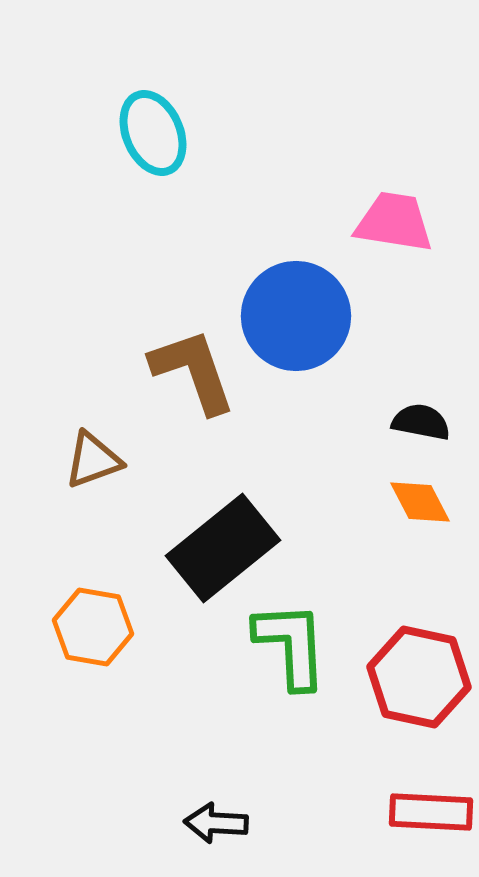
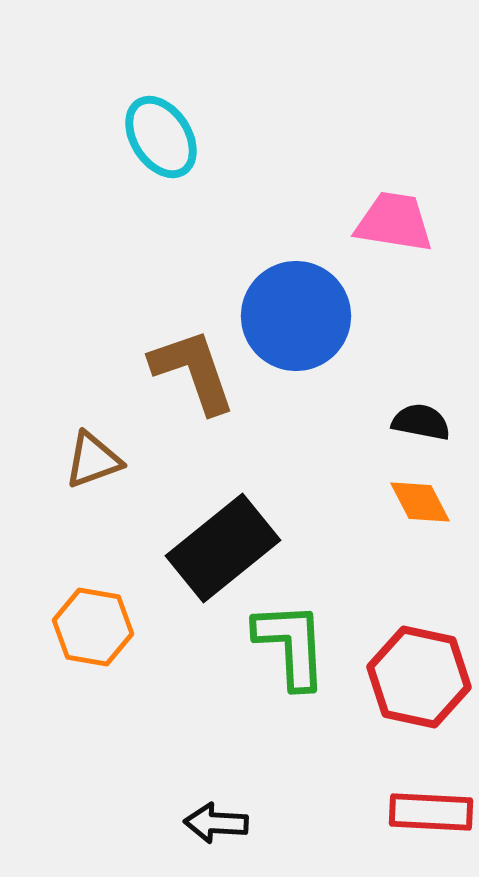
cyan ellipse: moved 8 px right, 4 px down; rotated 10 degrees counterclockwise
